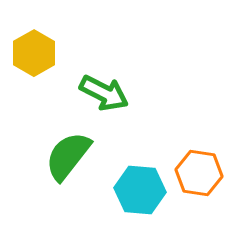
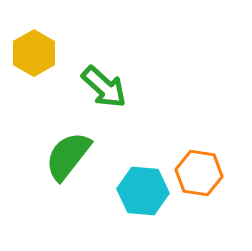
green arrow: moved 6 px up; rotated 15 degrees clockwise
cyan hexagon: moved 3 px right, 1 px down
